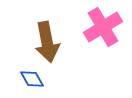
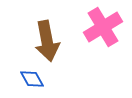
brown arrow: moved 1 px up
